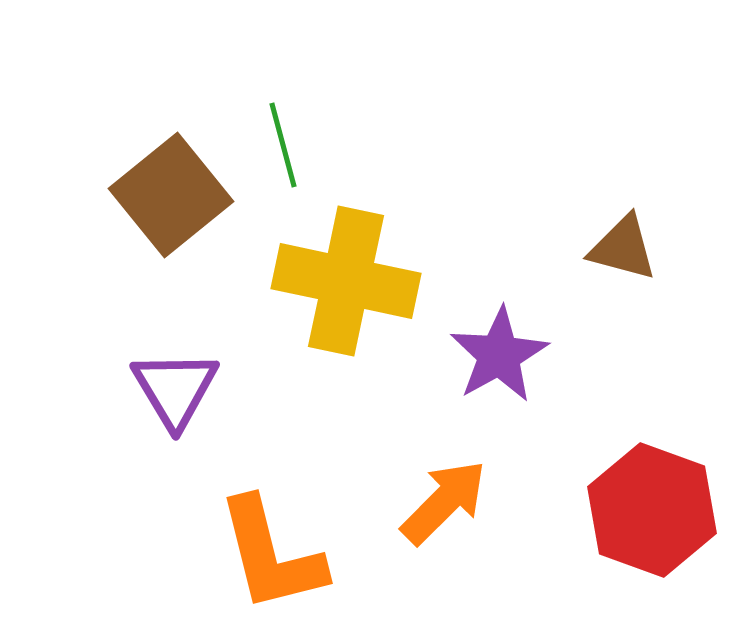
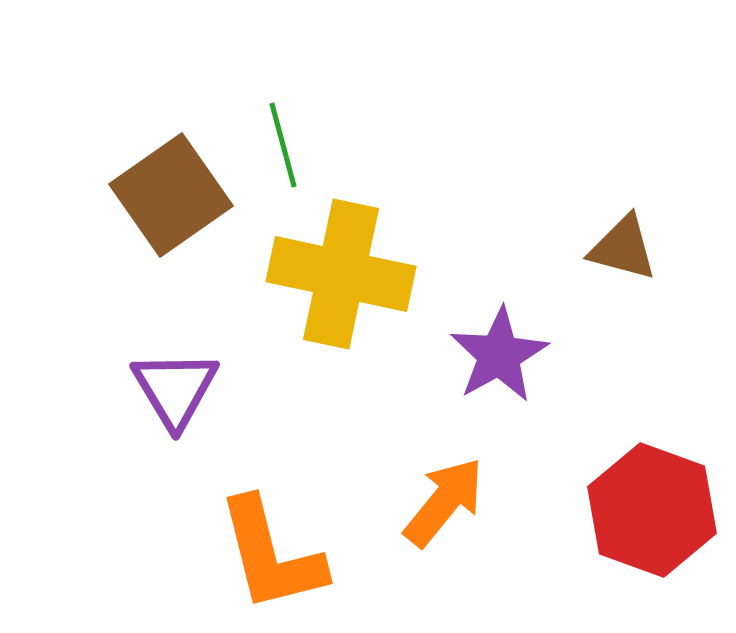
brown square: rotated 4 degrees clockwise
yellow cross: moved 5 px left, 7 px up
orange arrow: rotated 6 degrees counterclockwise
